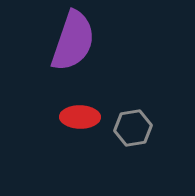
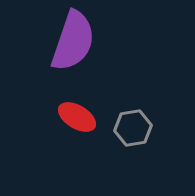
red ellipse: moved 3 px left; rotated 30 degrees clockwise
